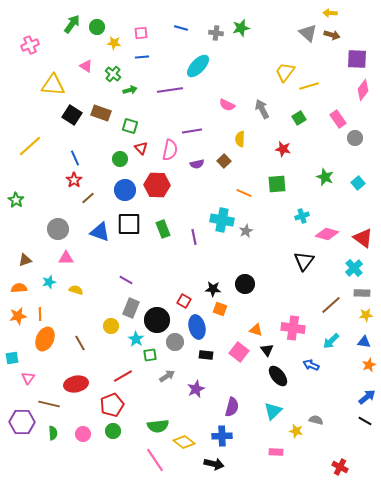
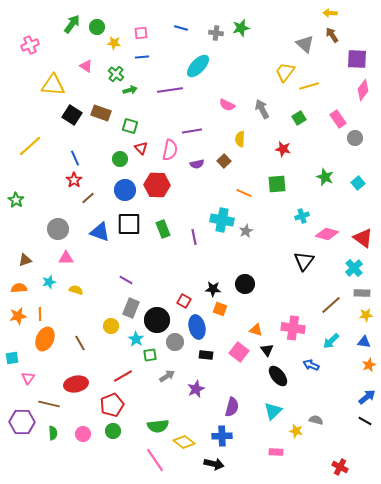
gray triangle at (308, 33): moved 3 px left, 11 px down
brown arrow at (332, 35): rotated 140 degrees counterclockwise
green cross at (113, 74): moved 3 px right
